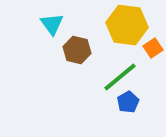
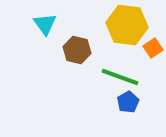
cyan triangle: moved 7 px left
green line: rotated 60 degrees clockwise
